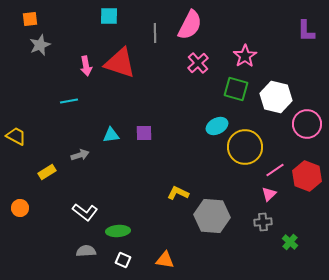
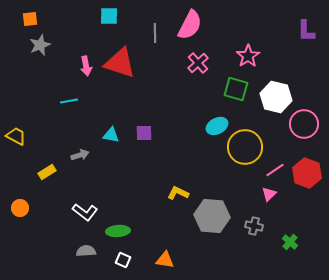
pink star: moved 3 px right
pink circle: moved 3 px left
cyan triangle: rotated 18 degrees clockwise
red hexagon: moved 3 px up
gray cross: moved 9 px left, 4 px down; rotated 18 degrees clockwise
